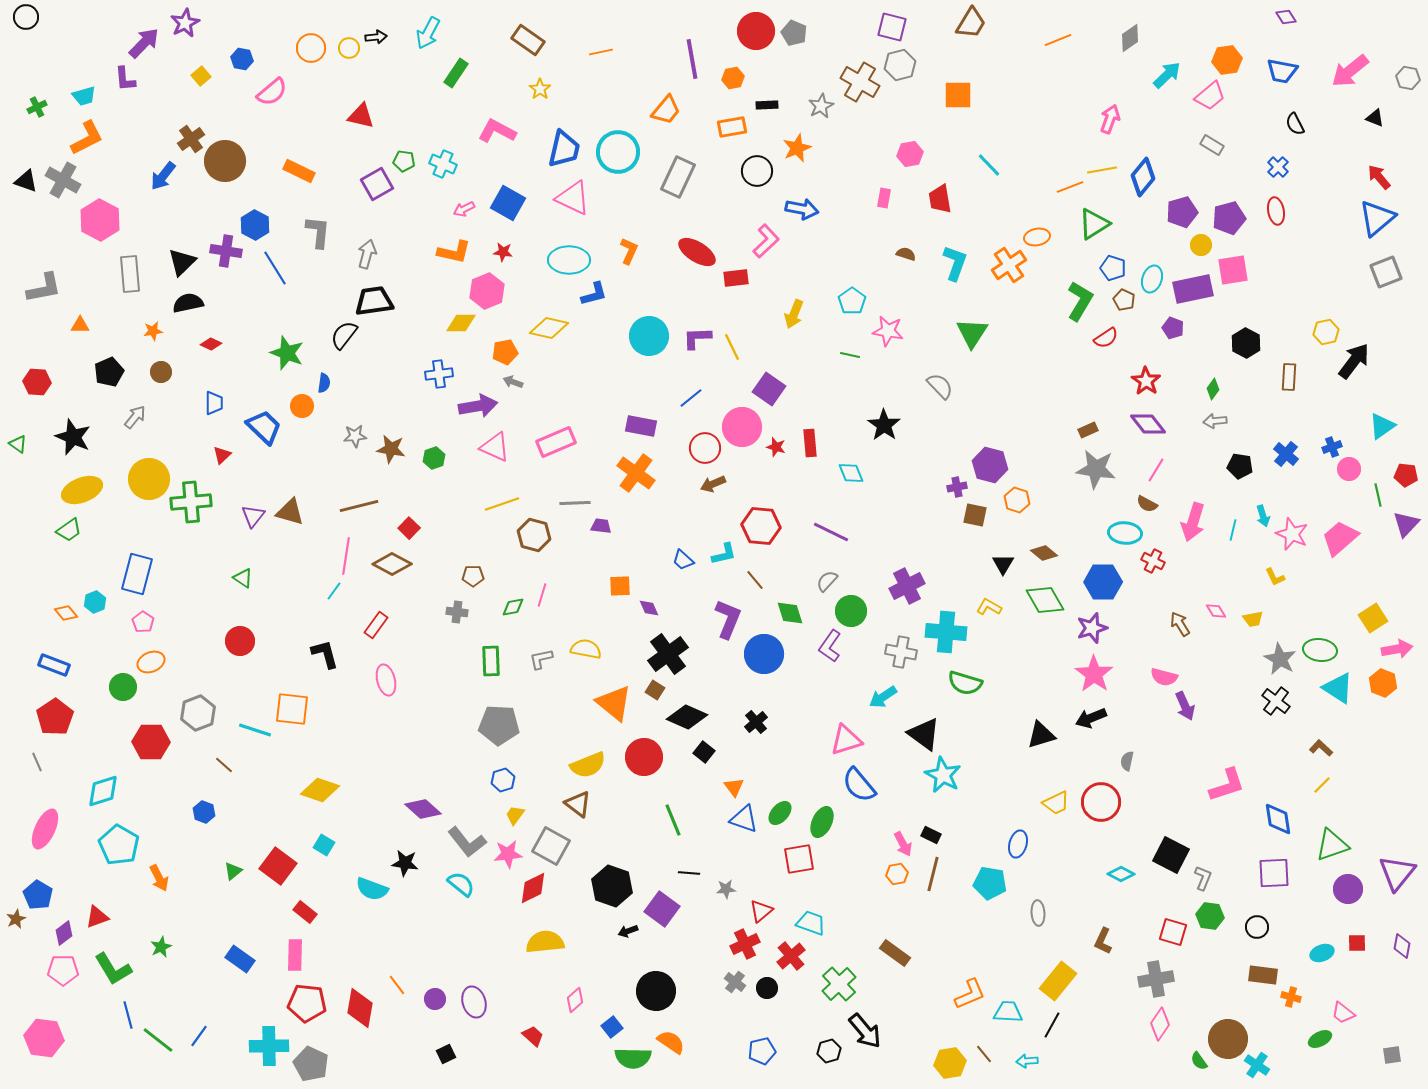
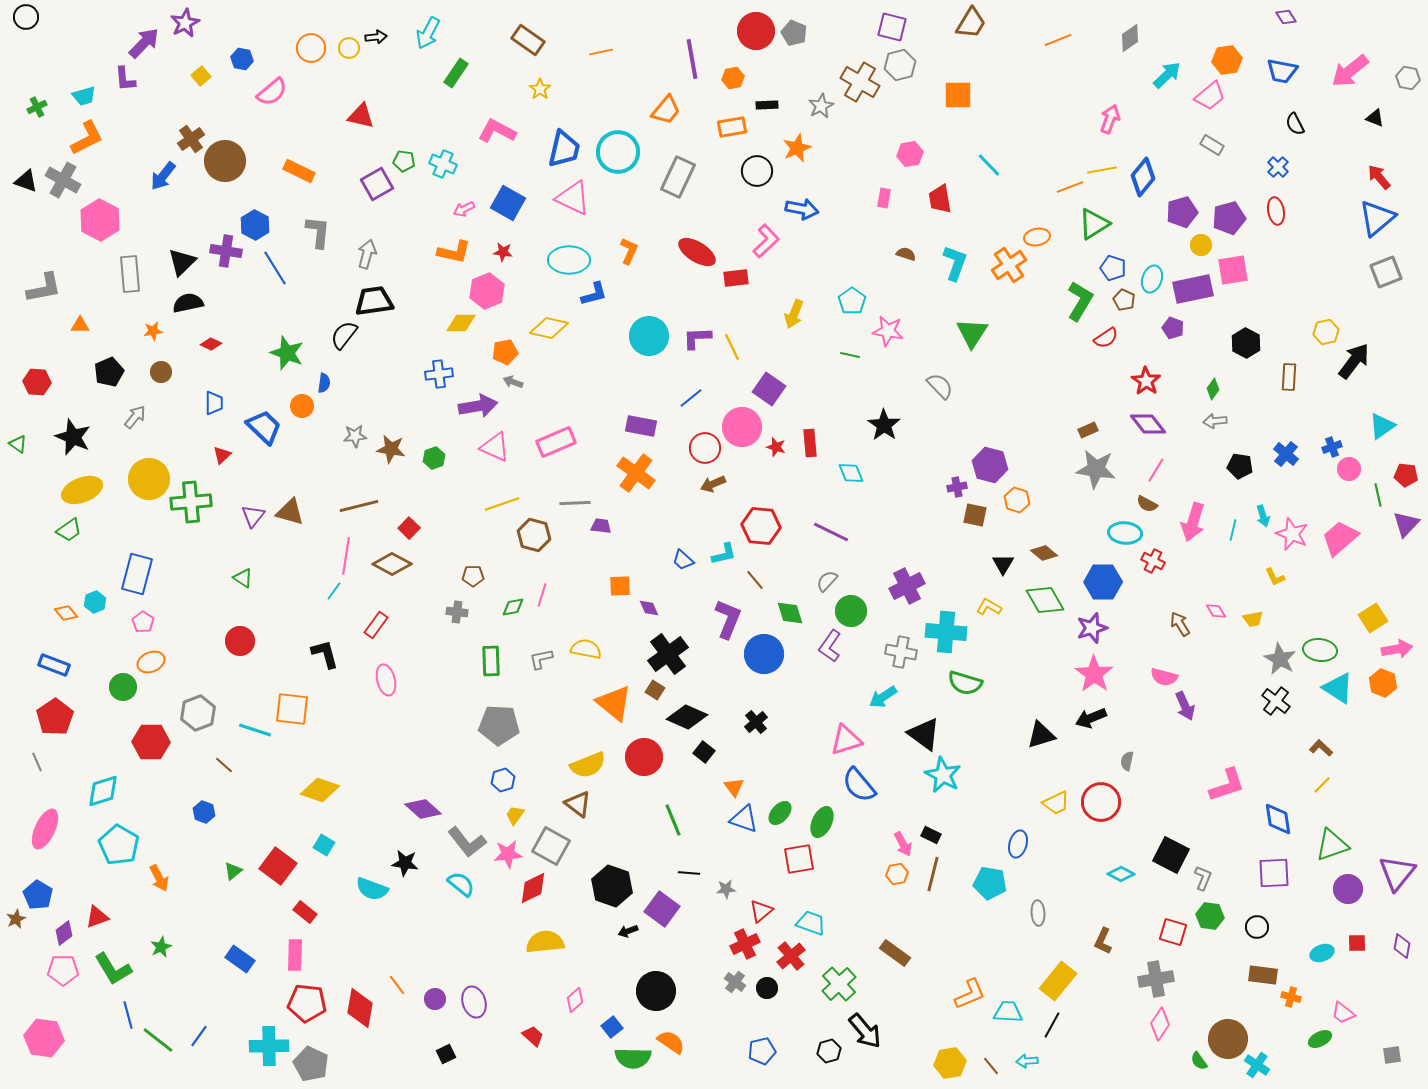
brown line at (984, 1054): moved 7 px right, 12 px down
